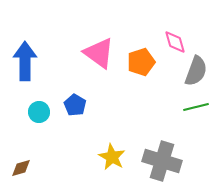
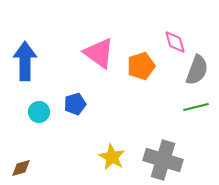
orange pentagon: moved 4 px down
gray semicircle: moved 1 px right, 1 px up
blue pentagon: moved 1 px up; rotated 25 degrees clockwise
gray cross: moved 1 px right, 1 px up
